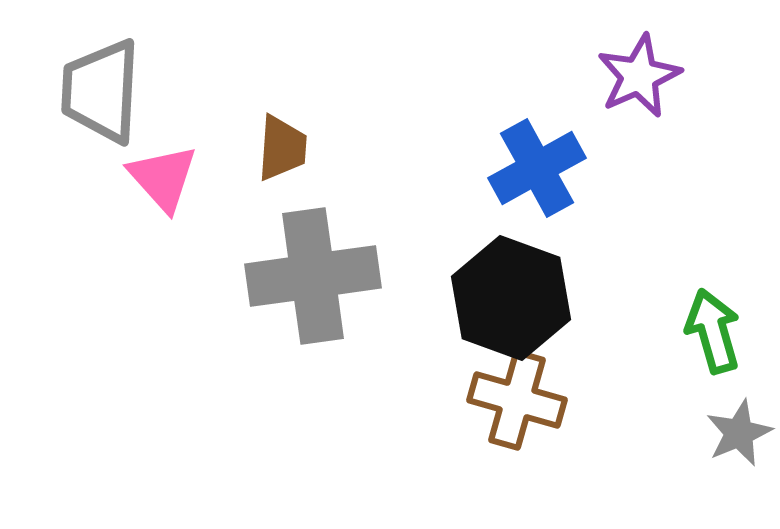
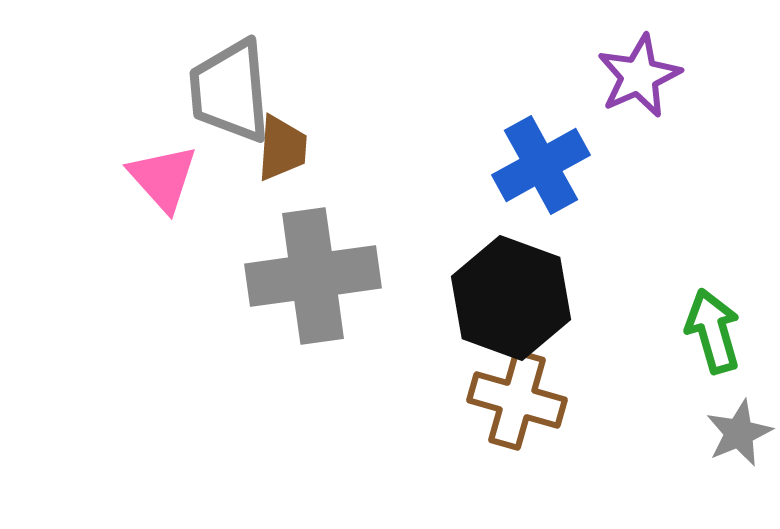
gray trapezoid: moved 129 px right; rotated 8 degrees counterclockwise
blue cross: moved 4 px right, 3 px up
